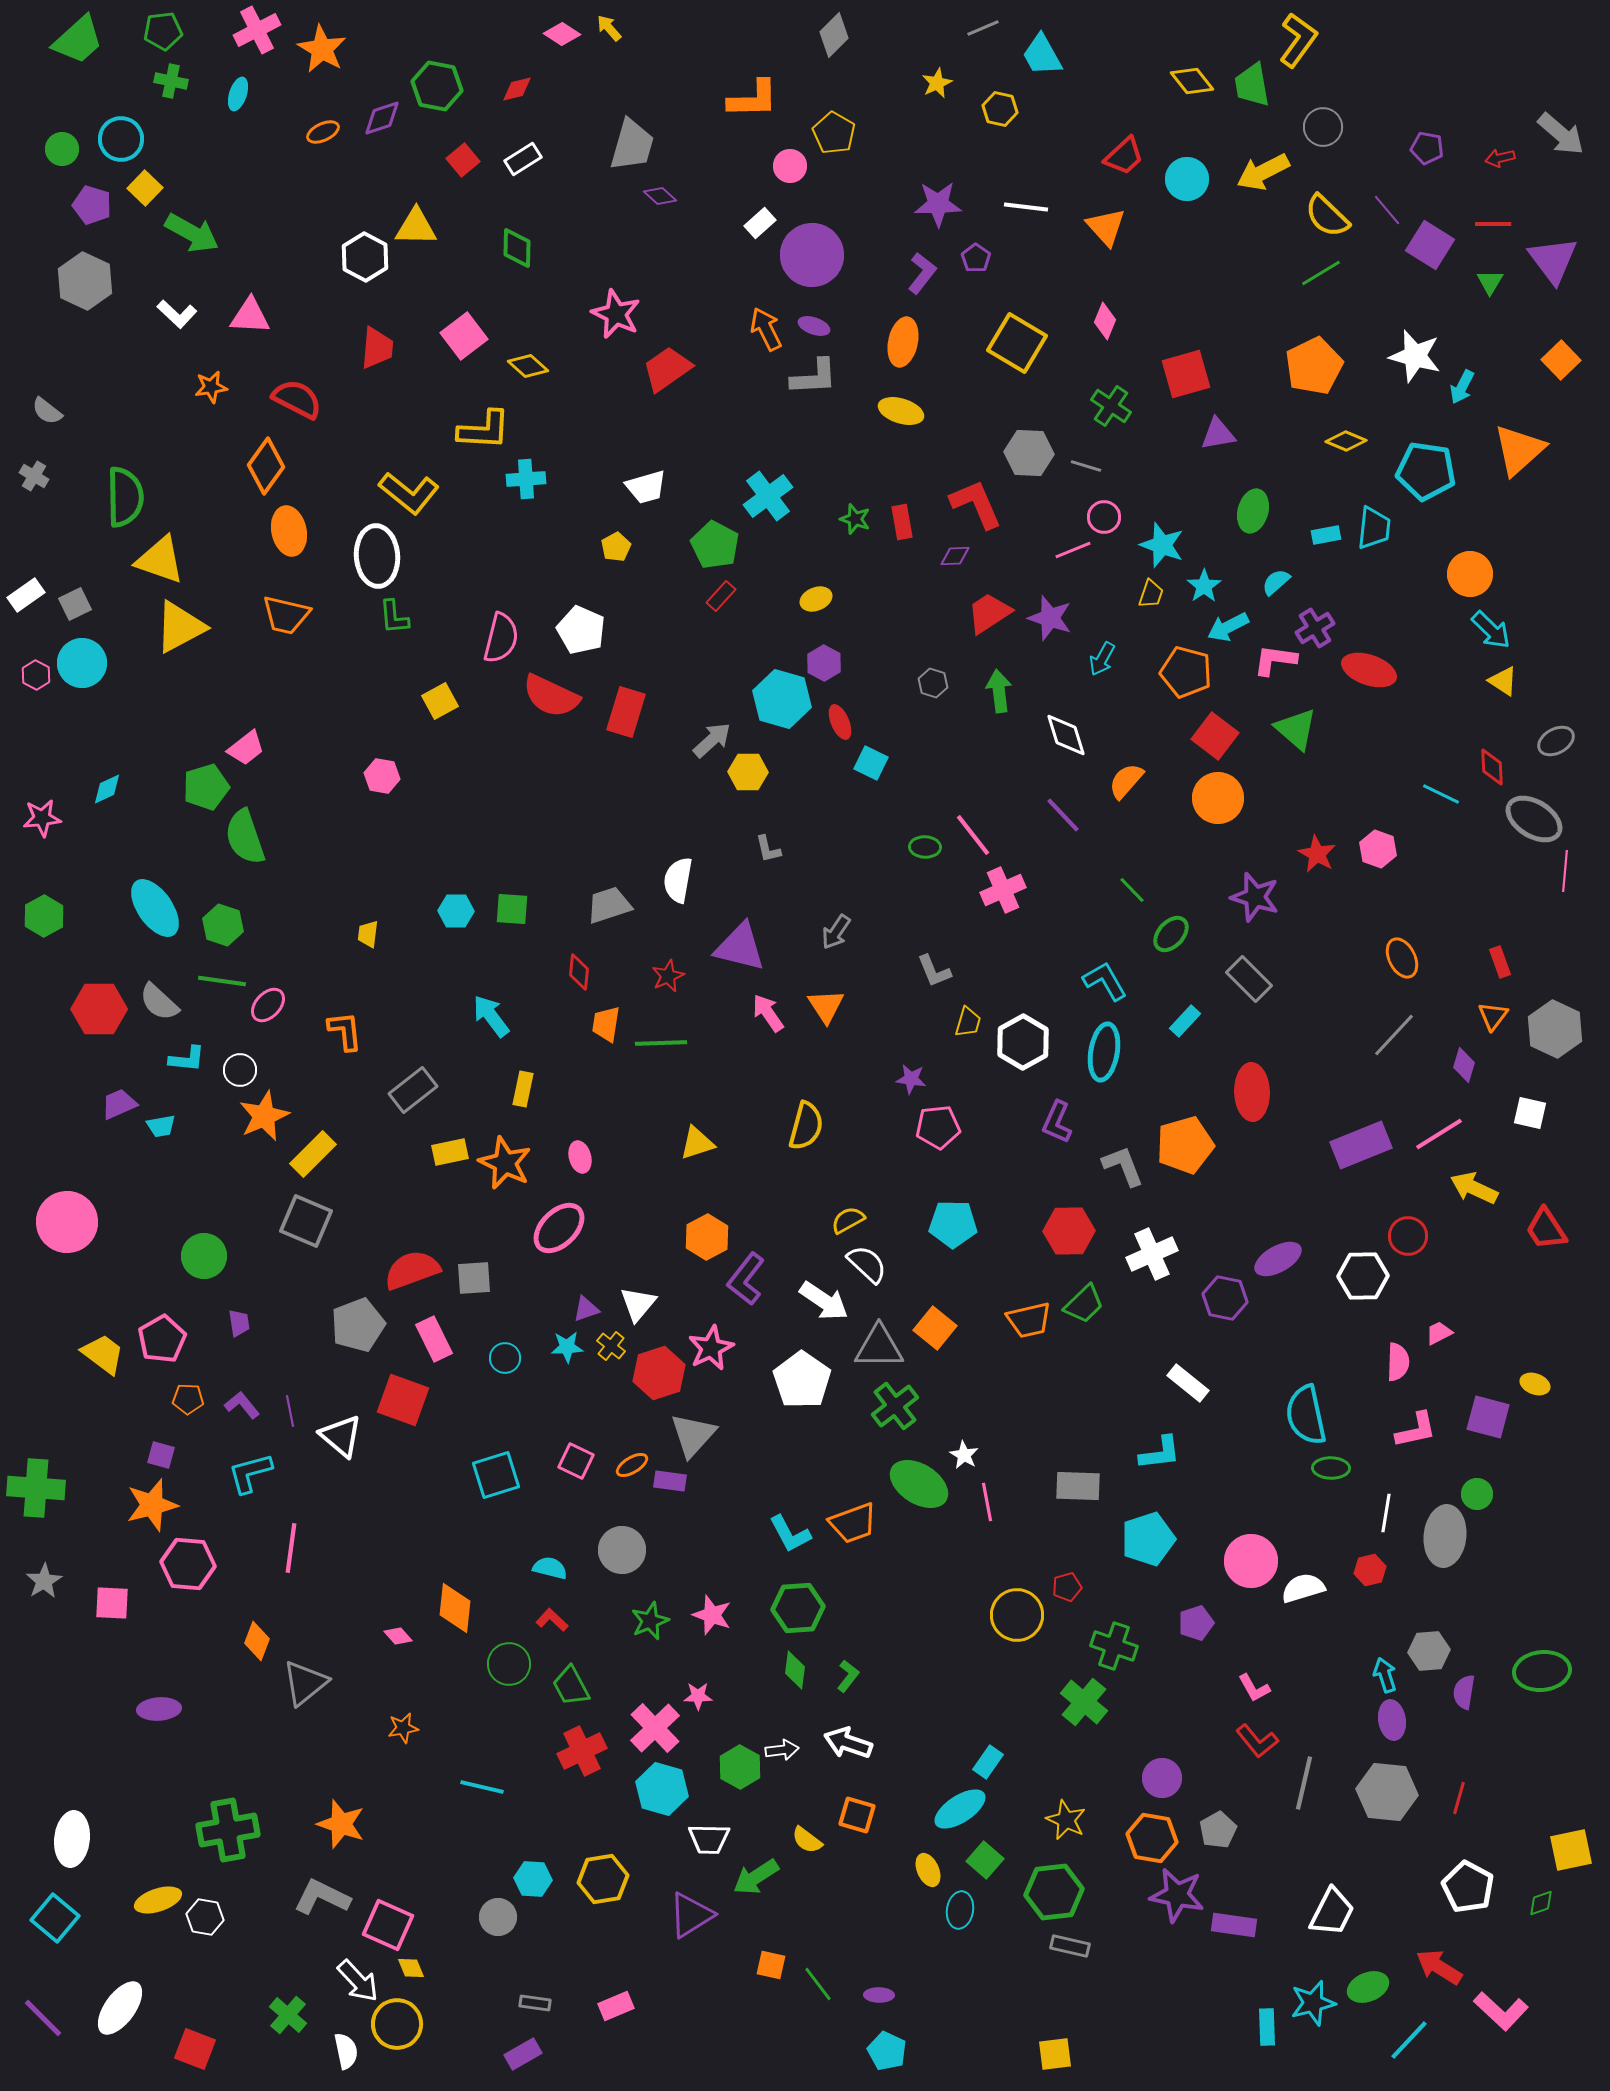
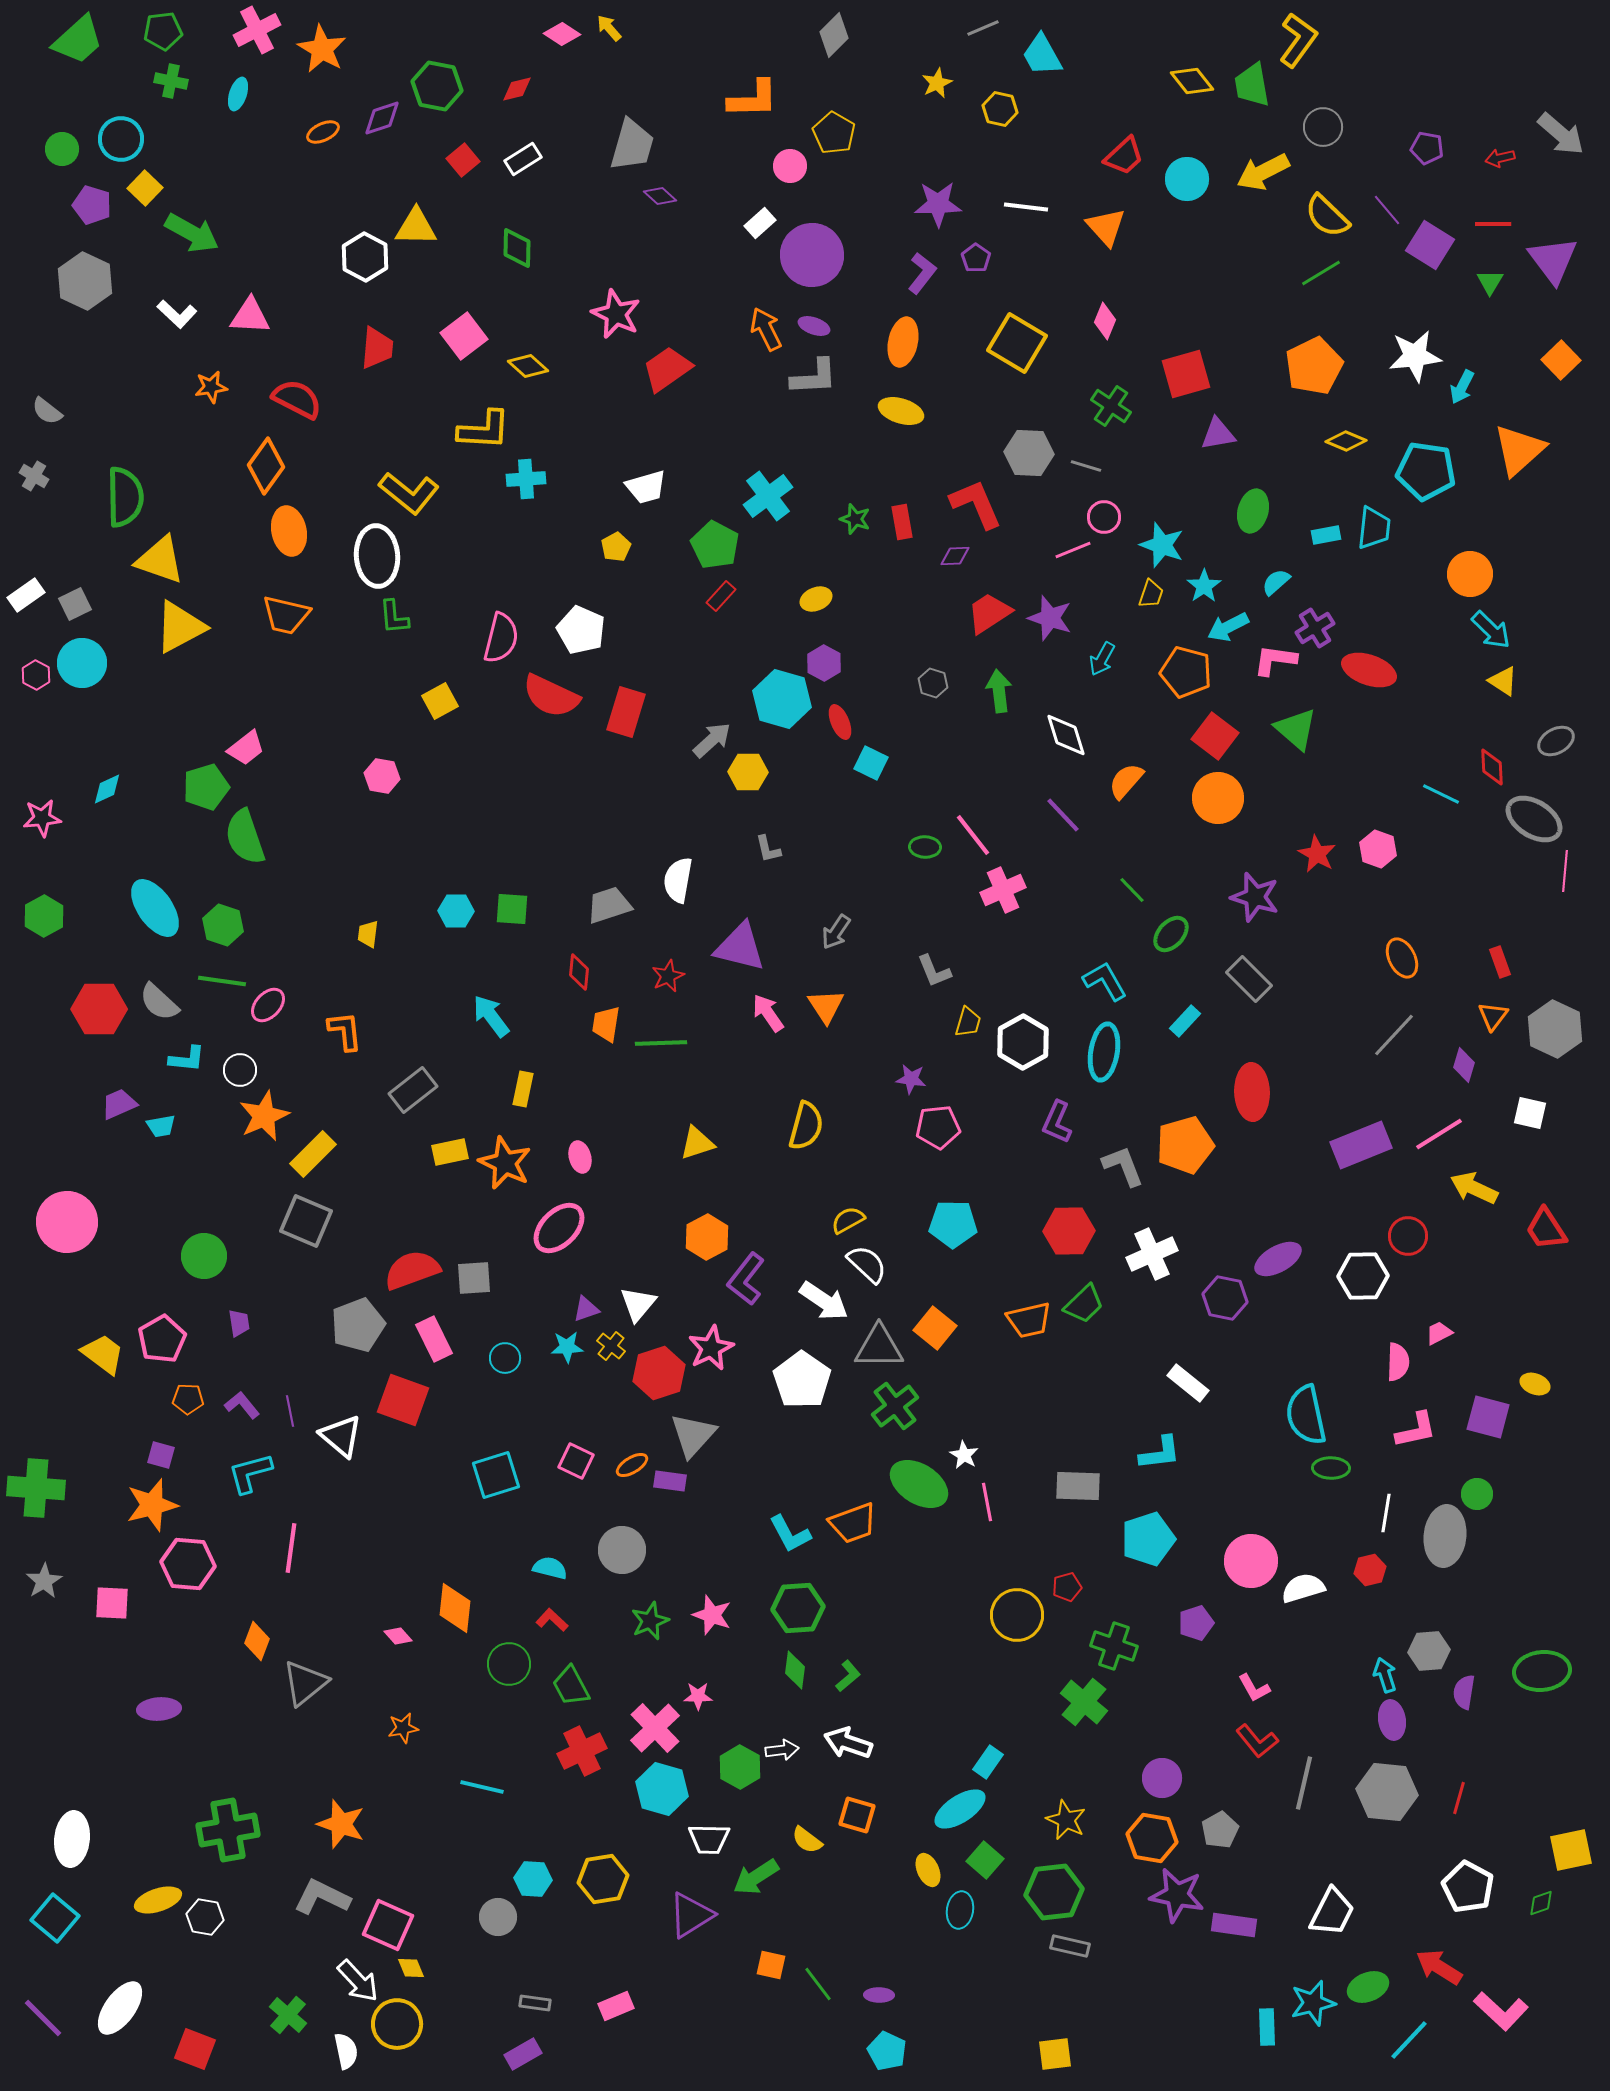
white star at (1415, 356): rotated 22 degrees counterclockwise
green L-shape at (848, 1676): rotated 12 degrees clockwise
gray pentagon at (1218, 1830): moved 2 px right
